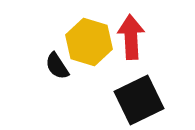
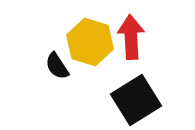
yellow hexagon: moved 1 px right
black square: moved 3 px left; rotated 6 degrees counterclockwise
